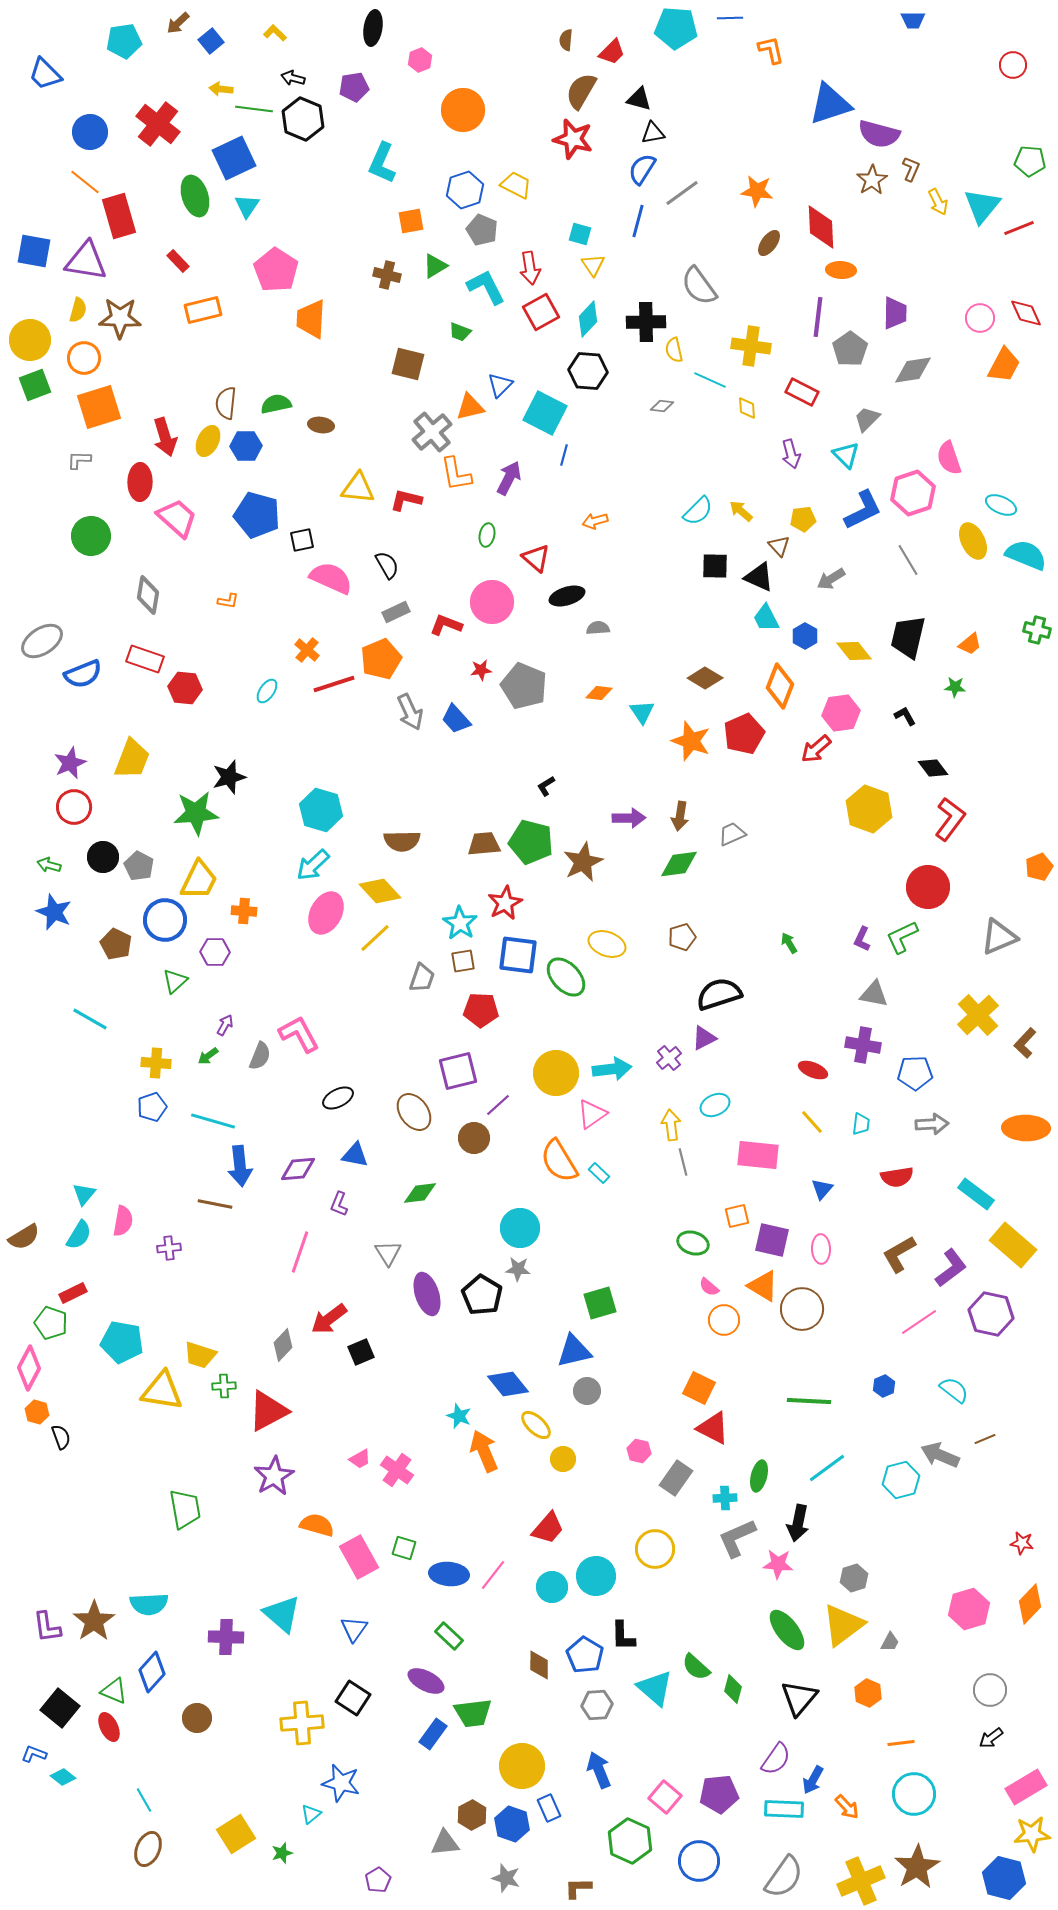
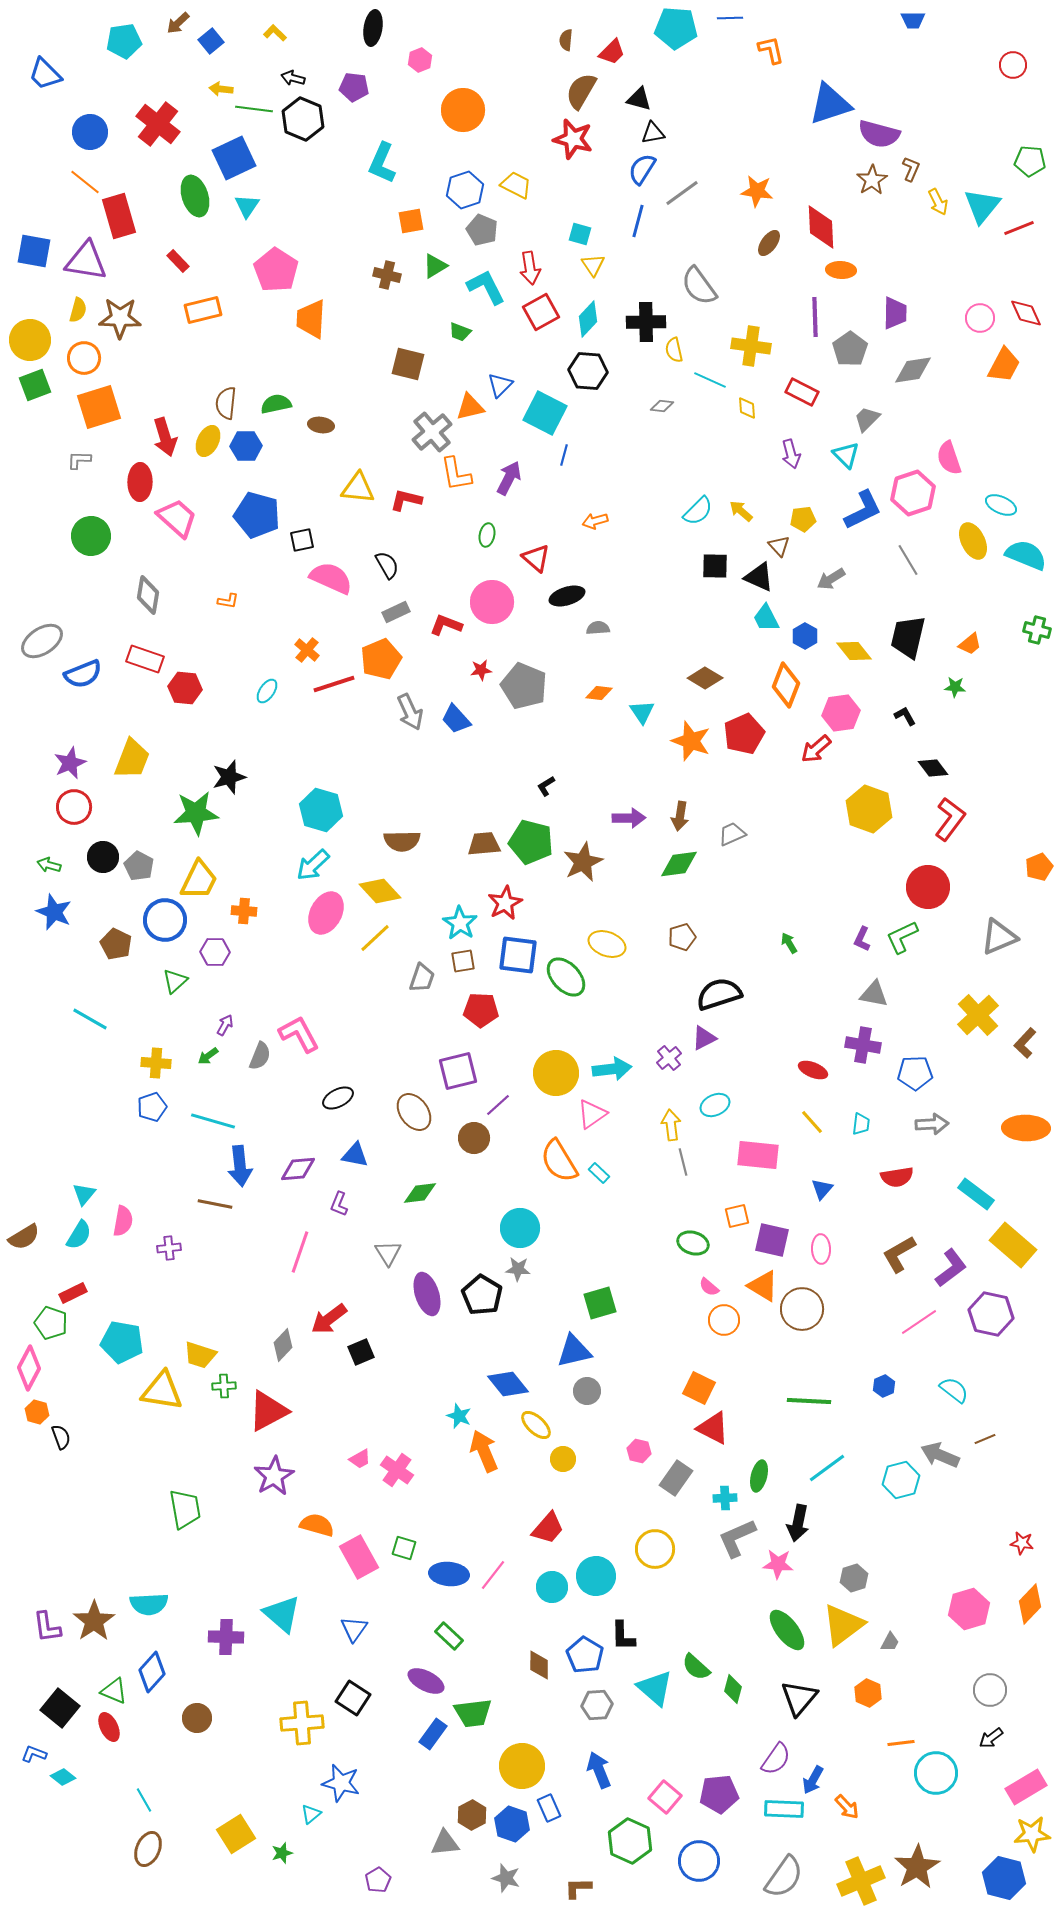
purple pentagon at (354, 87): rotated 16 degrees clockwise
purple line at (818, 317): moved 3 px left; rotated 9 degrees counterclockwise
orange diamond at (780, 686): moved 6 px right, 1 px up
cyan circle at (914, 1794): moved 22 px right, 21 px up
